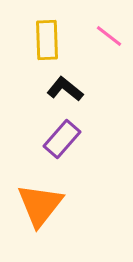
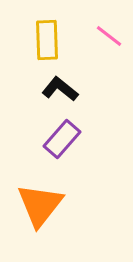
black L-shape: moved 5 px left
